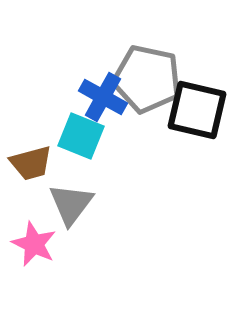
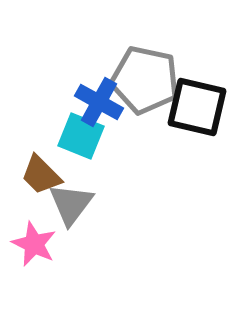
gray pentagon: moved 2 px left, 1 px down
blue cross: moved 4 px left, 5 px down
black square: moved 3 px up
brown trapezoid: moved 10 px right, 12 px down; rotated 60 degrees clockwise
